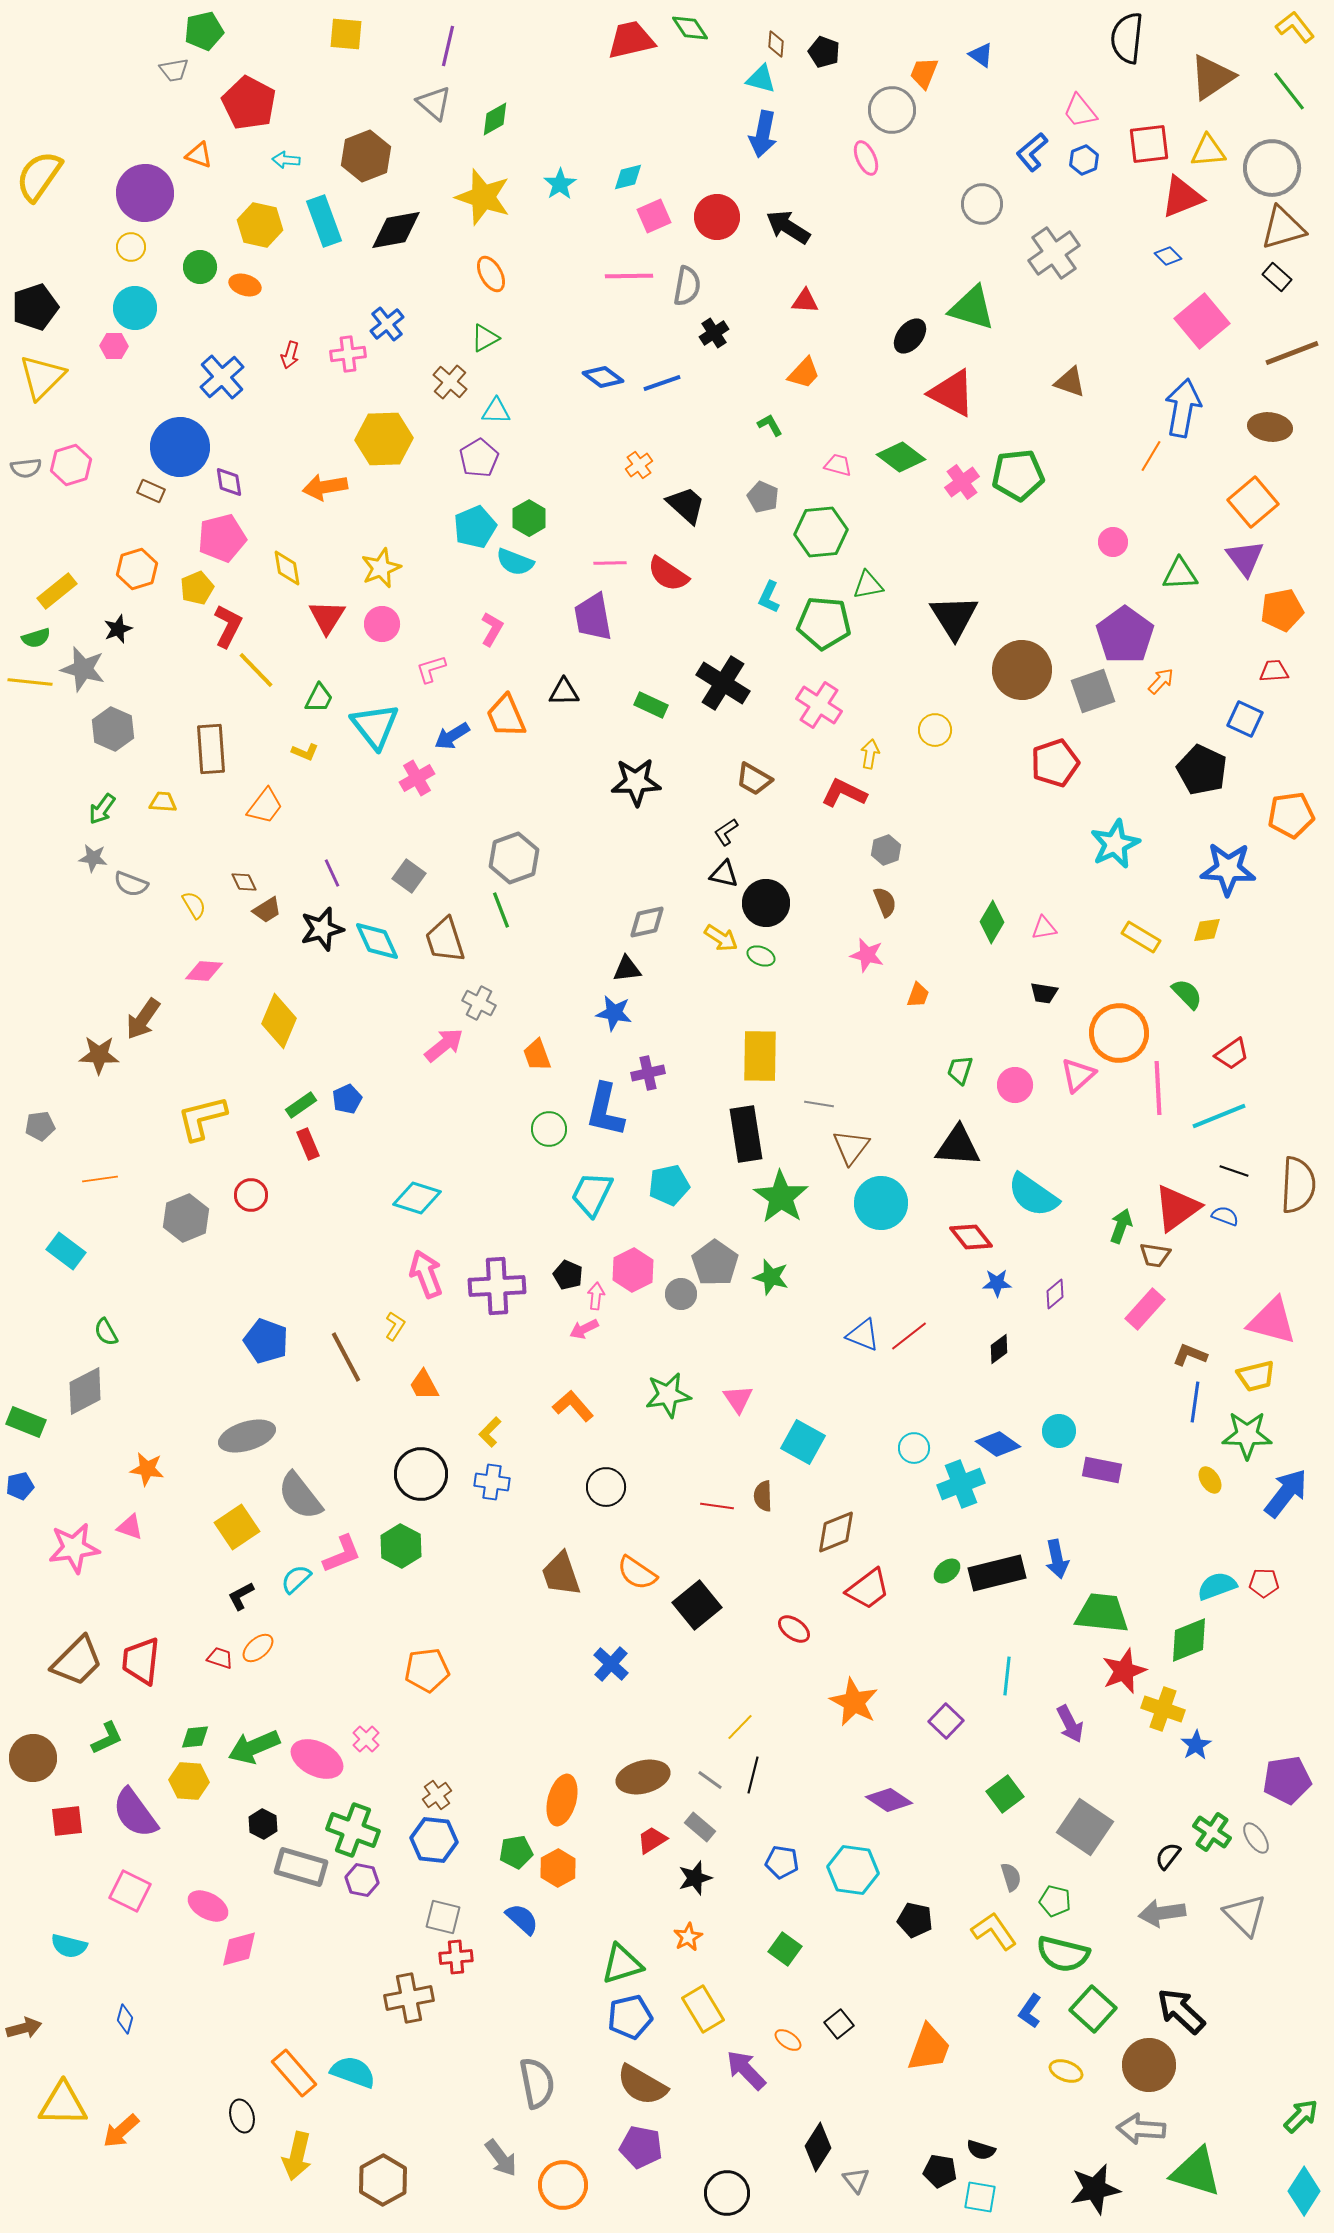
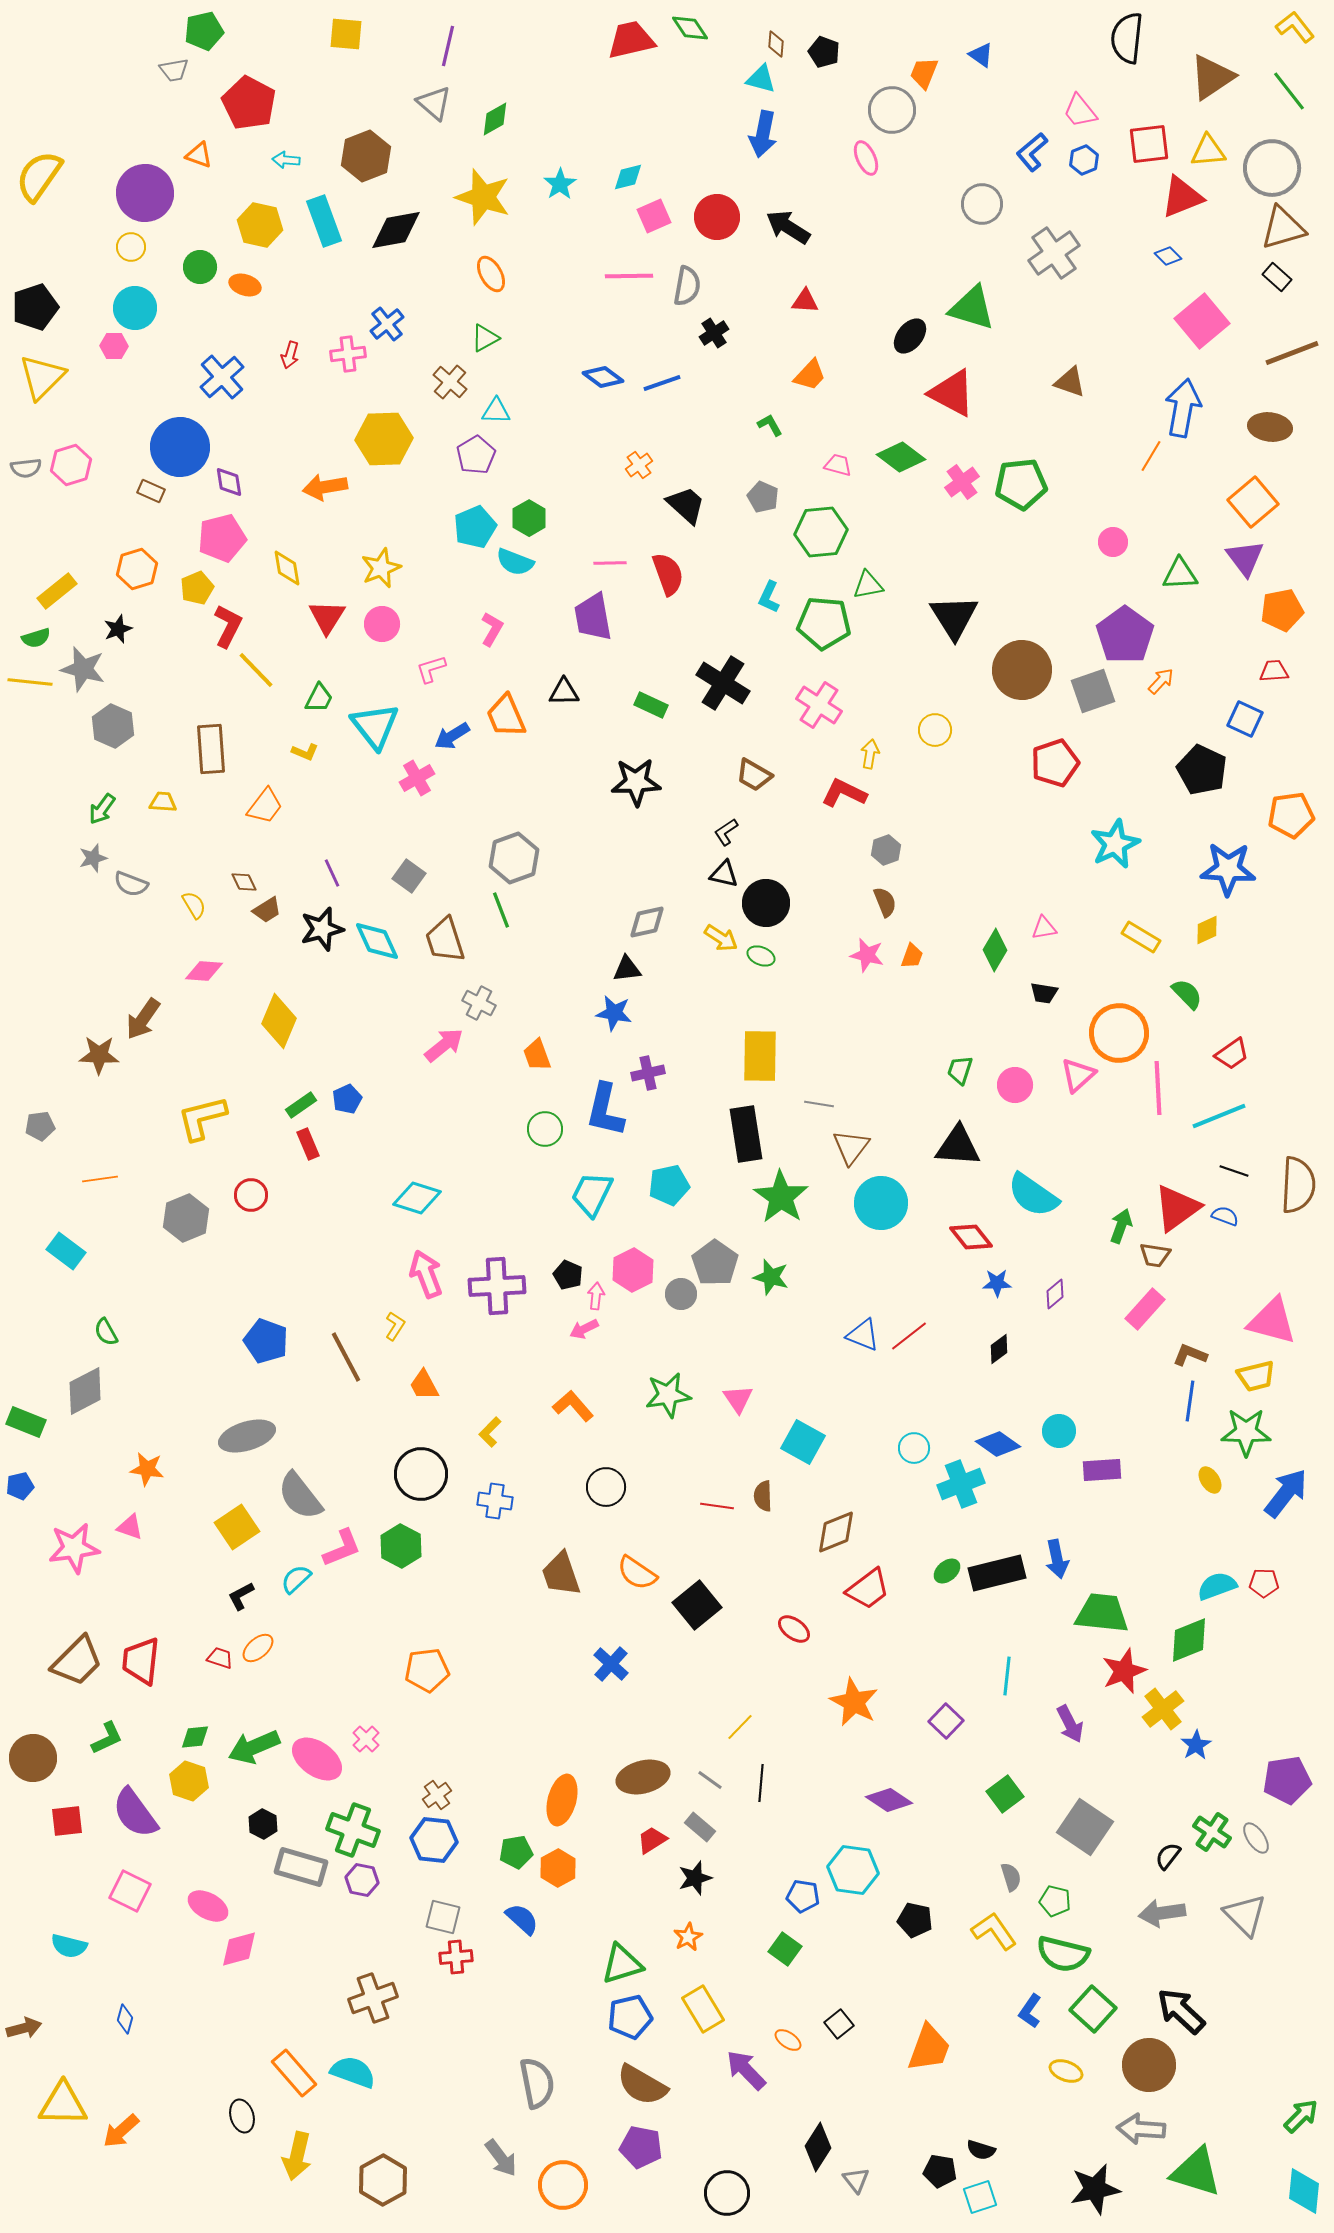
orange trapezoid at (804, 373): moved 6 px right, 2 px down
purple pentagon at (479, 458): moved 3 px left, 3 px up
green pentagon at (1018, 475): moved 3 px right, 9 px down
red semicircle at (668, 574): rotated 144 degrees counterclockwise
gray hexagon at (113, 729): moved 3 px up
brown trapezoid at (754, 779): moved 4 px up
gray star at (93, 858): rotated 24 degrees counterclockwise
green diamond at (992, 922): moved 3 px right, 28 px down
yellow diamond at (1207, 930): rotated 16 degrees counterclockwise
orange trapezoid at (918, 995): moved 6 px left, 39 px up
green circle at (549, 1129): moved 4 px left
blue line at (1195, 1402): moved 5 px left, 1 px up
green star at (1247, 1435): moved 1 px left, 3 px up
purple rectangle at (1102, 1470): rotated 15 degrees counterclockwise
blue cross at (492, 1482): moved 3 px right, 19 px down
pink L-shape at (342, 1554): moved 6 px up
yellow cross at (1163, 1709): rotated 33 degrees clockwise
pink ellipse at (317, 1759): rotated 9 degrees clockwise
black line at (753, 1775): moved 8 px right, 8 px down; rotated 9 degrees counterclockwise
yellow hexagon at (189, 1781): rotated 15 degrees clockwise
blue pentagon at (782, 1862): moved 21 px right, 34 px down
brown cross at (409, 1998): moved 36 px left; rotated 9 degrees counterclockwise
cyan diamond at (1304, 2191): rotated 27 degrees counterclockwise
cyan square at (980, 2197): rotated 28 degrees counterclockwise
